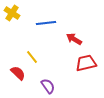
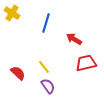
blue line: rotated 66 degrees counterclockwise
yellow line: moved 12 px right, 10 px down
